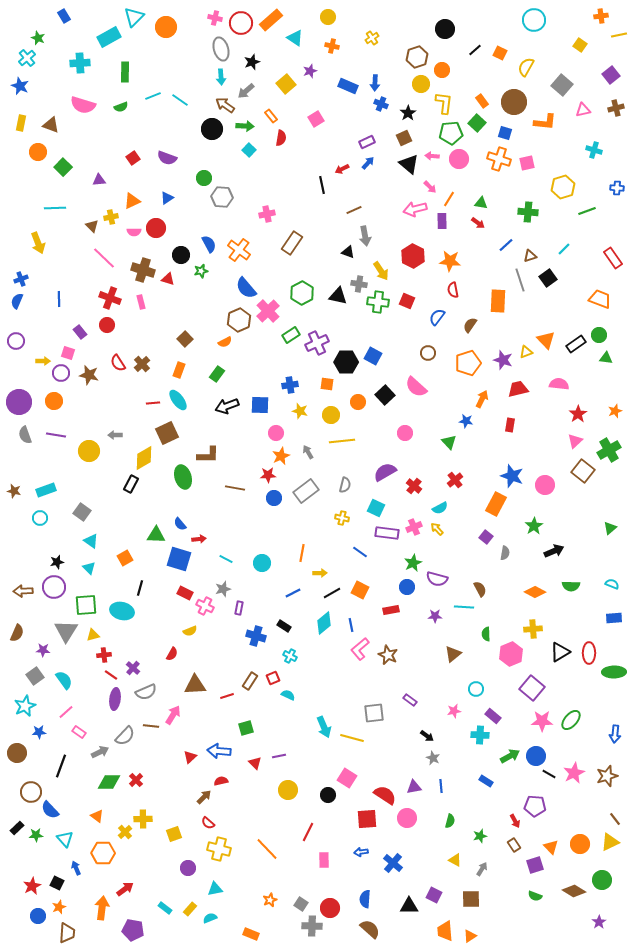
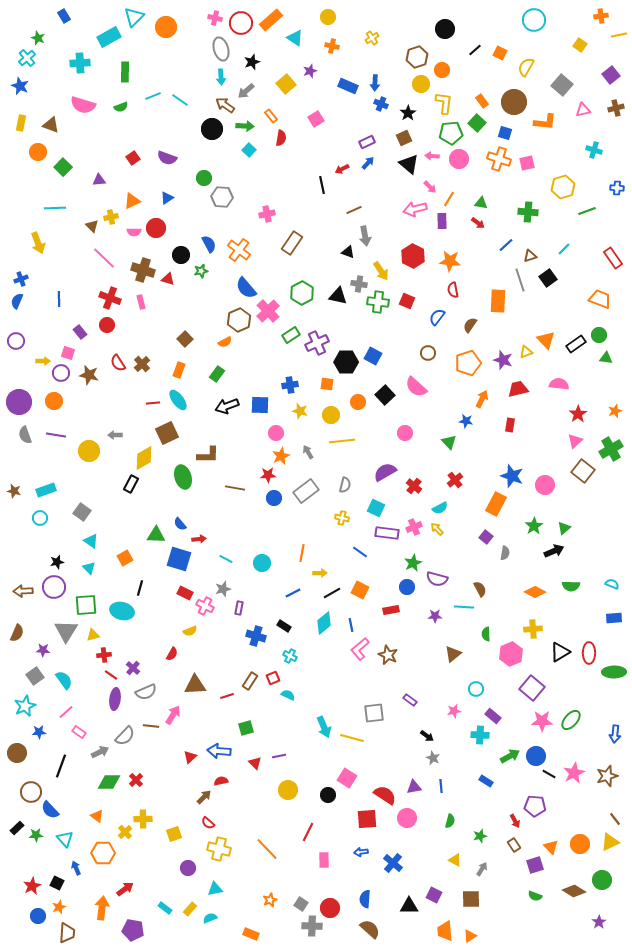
green cross at (609, 450): moved 2 px right, 1 px up
green triangle at (610, 528): moved 46 px left
